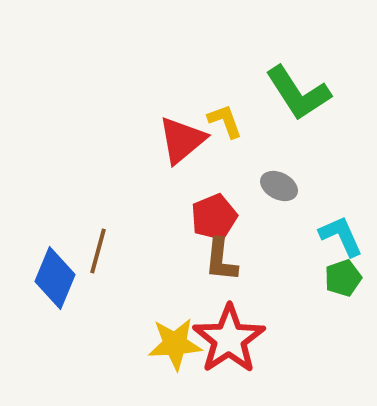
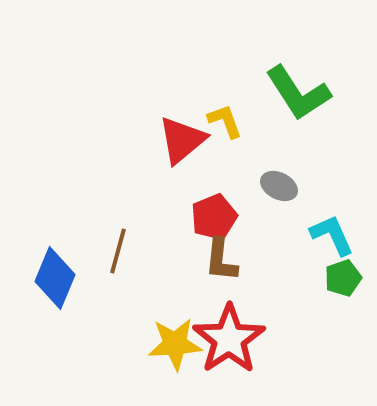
cyan L-shape: moved 9 px left, 1 px up
brown line: moved 20 px right
